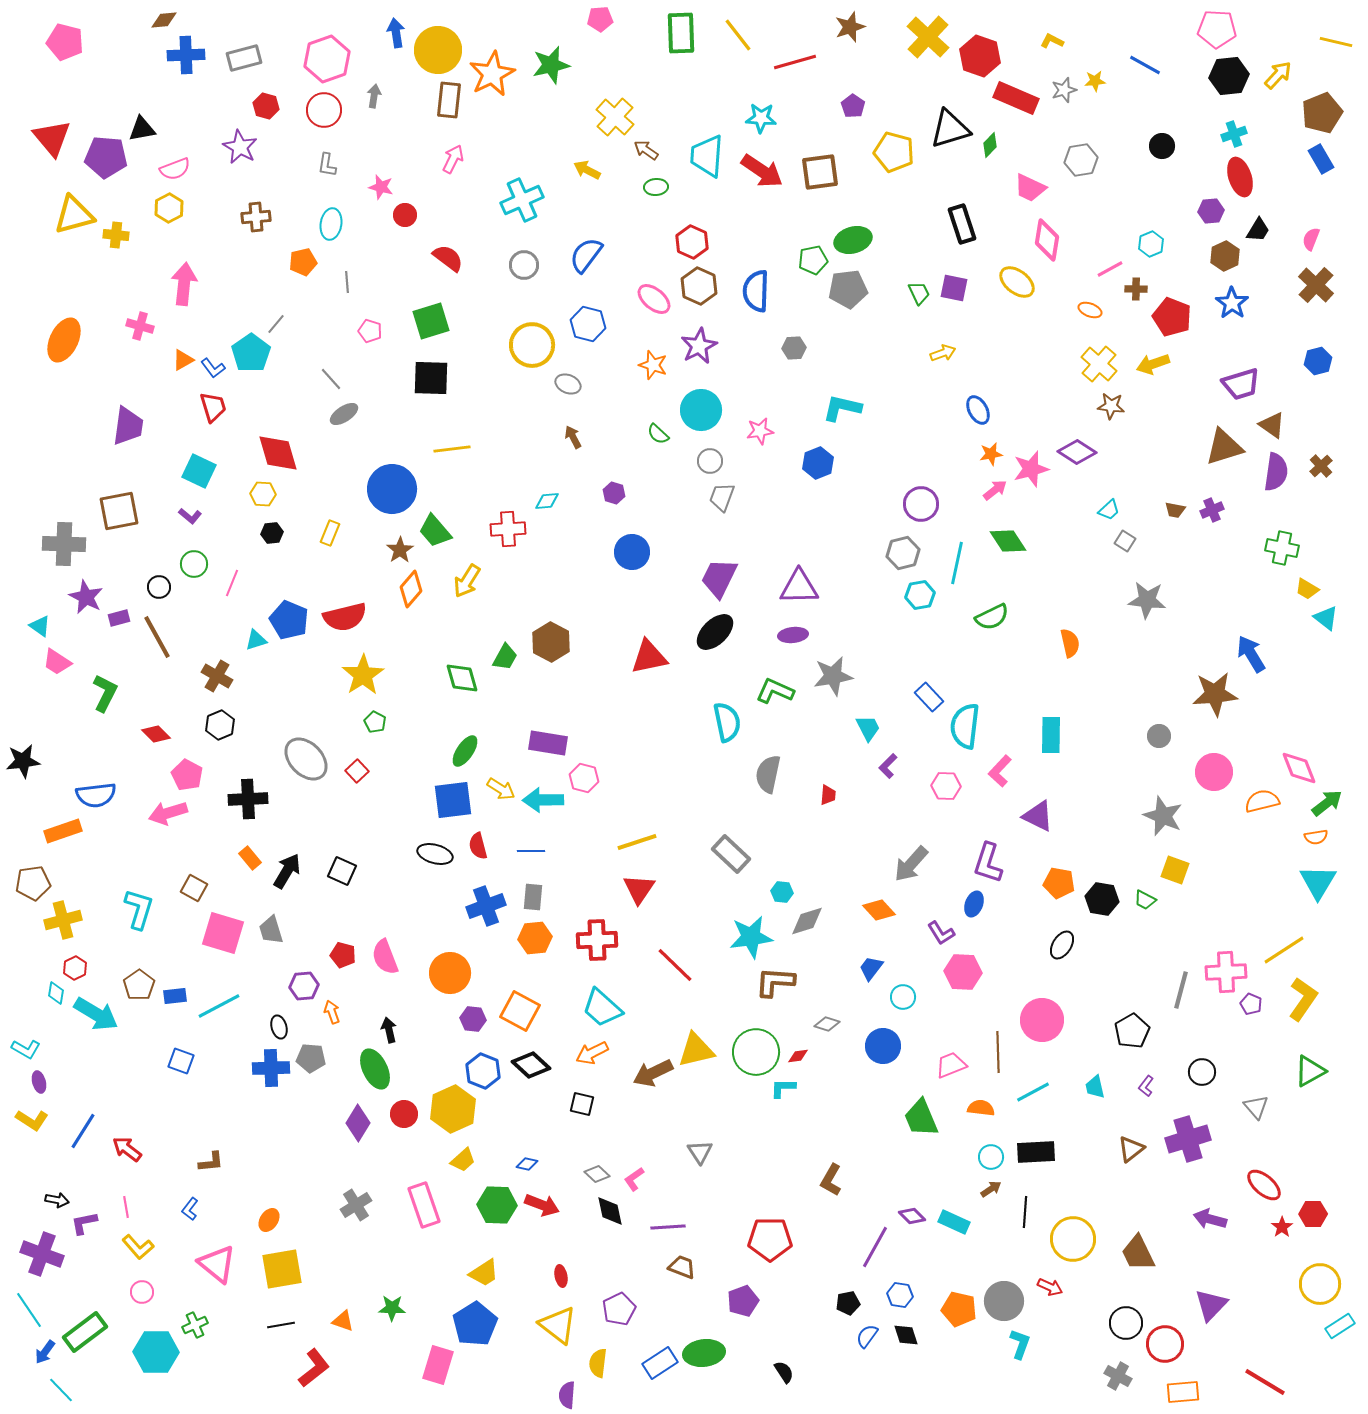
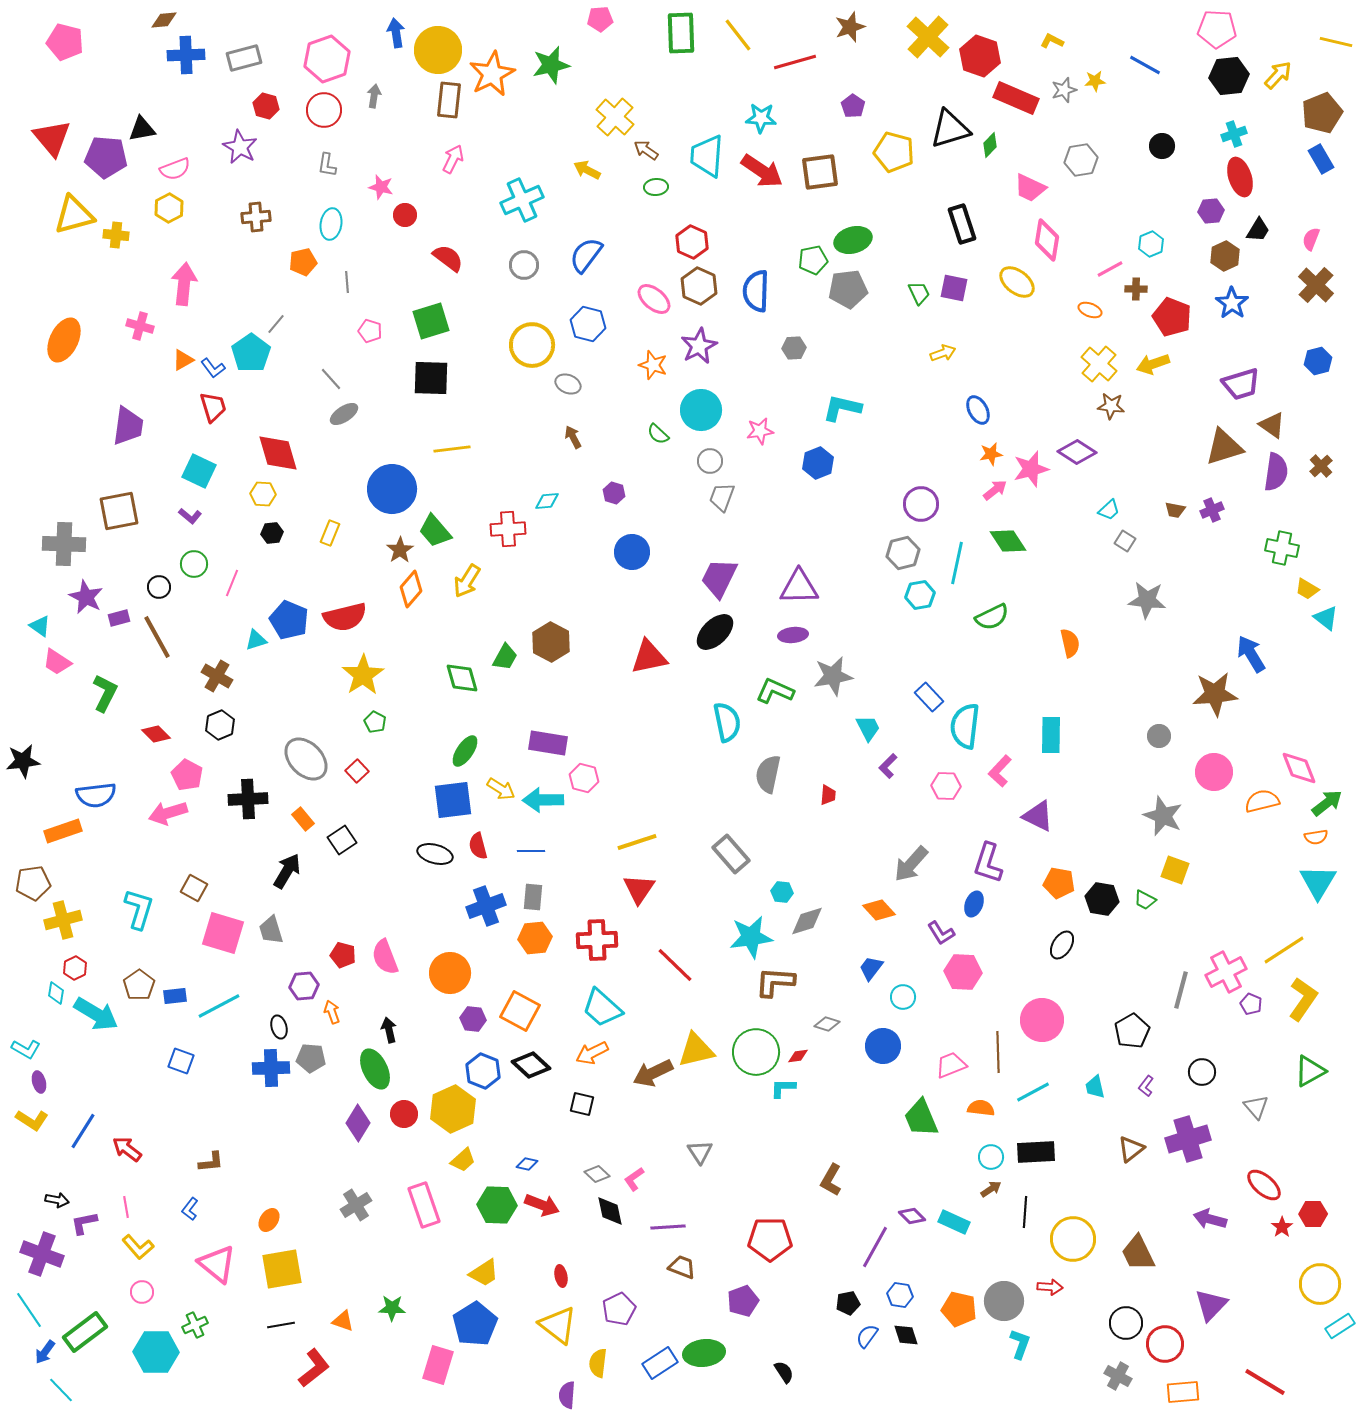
gray rectangle at (731, 854): rotated 6 degrees clockwise
orange rectangle at (250, 858): moved 53 px right, 39 px up
black square at (342, 871): moved 31 px up; rotated 32 degrees clockwise
pink cross at (1226, 972): rotated 24 degrees counterclockwise
red arrow at (1050, 1287): rotated 20 degrees counterclockwise
